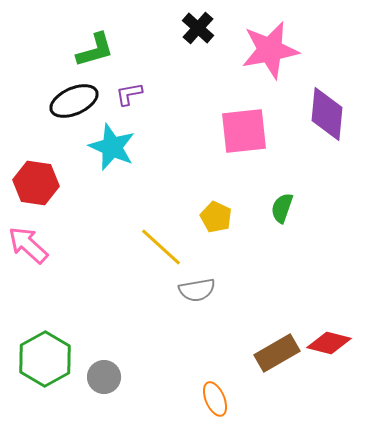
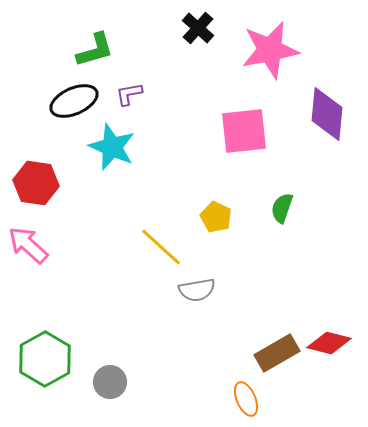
gray circle: moved 6 px right, 5 px down
orange ellipse: moved 31 px right
